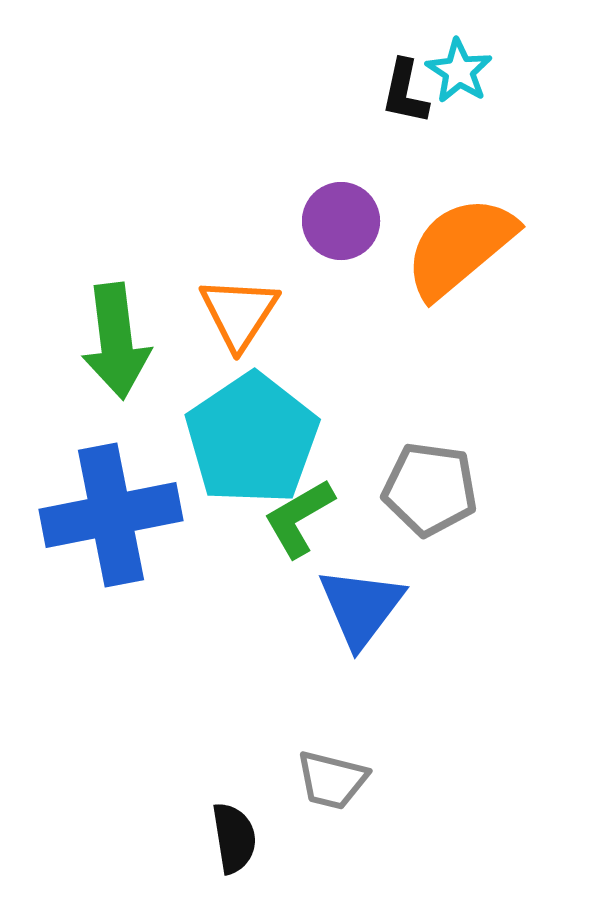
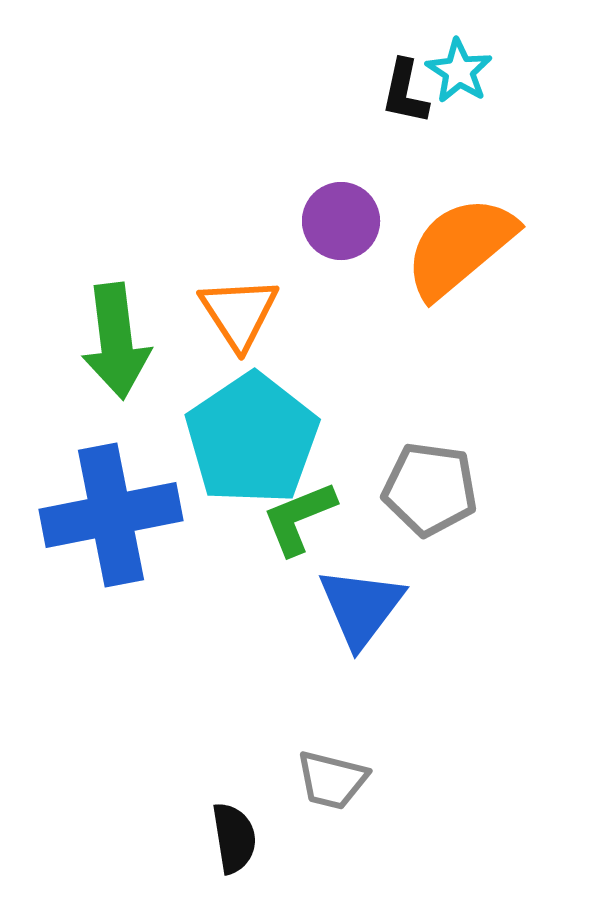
orange triangle: rotated 6 degrees counterclockwise
green L-shape: rotated 8 degrees clockwise
